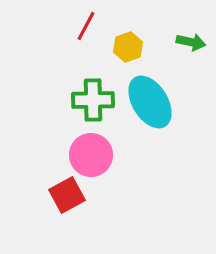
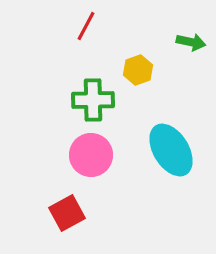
yellow hexagon: moved 10 px right, 23 px down
cyan ellipse: moved 21 px right, 48 px down
red square: moved 18 px down
